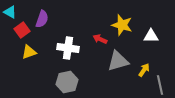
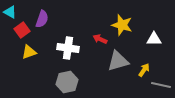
white triangle: moved 3 px right, 3 px down
gray line: moved 1 px right; rotated 66 degrees counterclockwise
